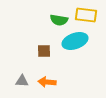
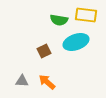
cyan ellipse: moved 1 px right, 1 px down
brown square: rotated 24 degrees counterclockwise
orange arrow: rotated 36 degrees clockwise
